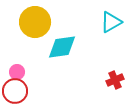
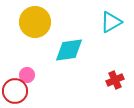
cyan diamond: moved 7 px right, 3 px down
pink circle: moved 10 px right, 3 px down
